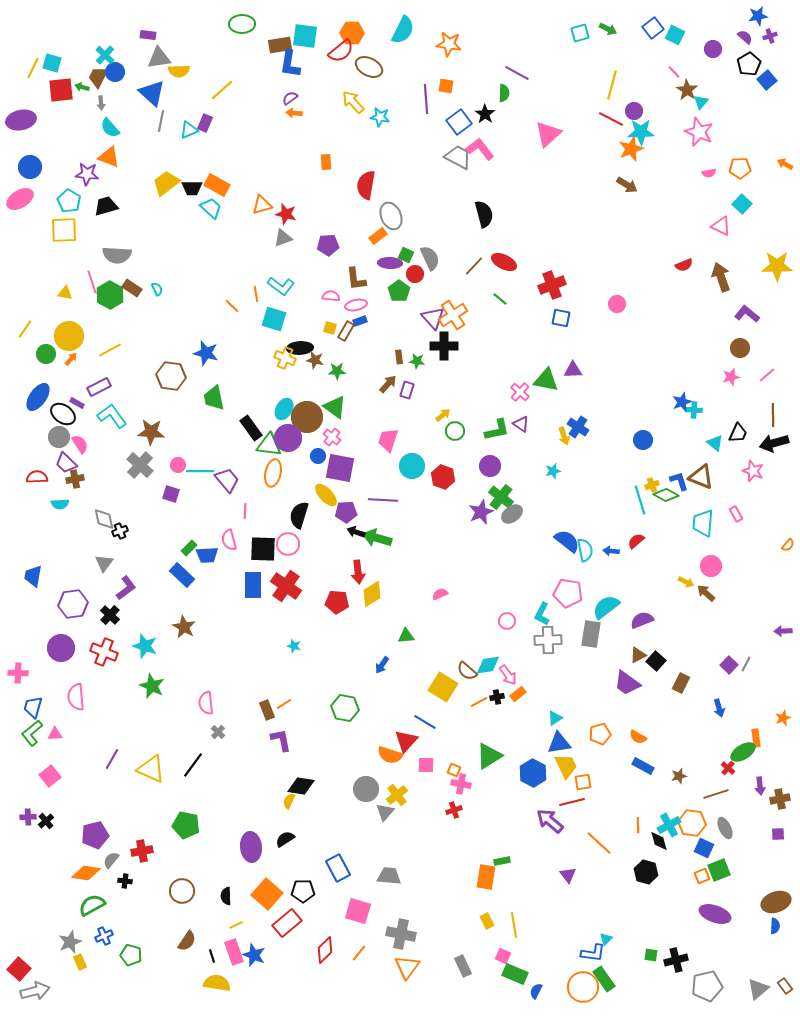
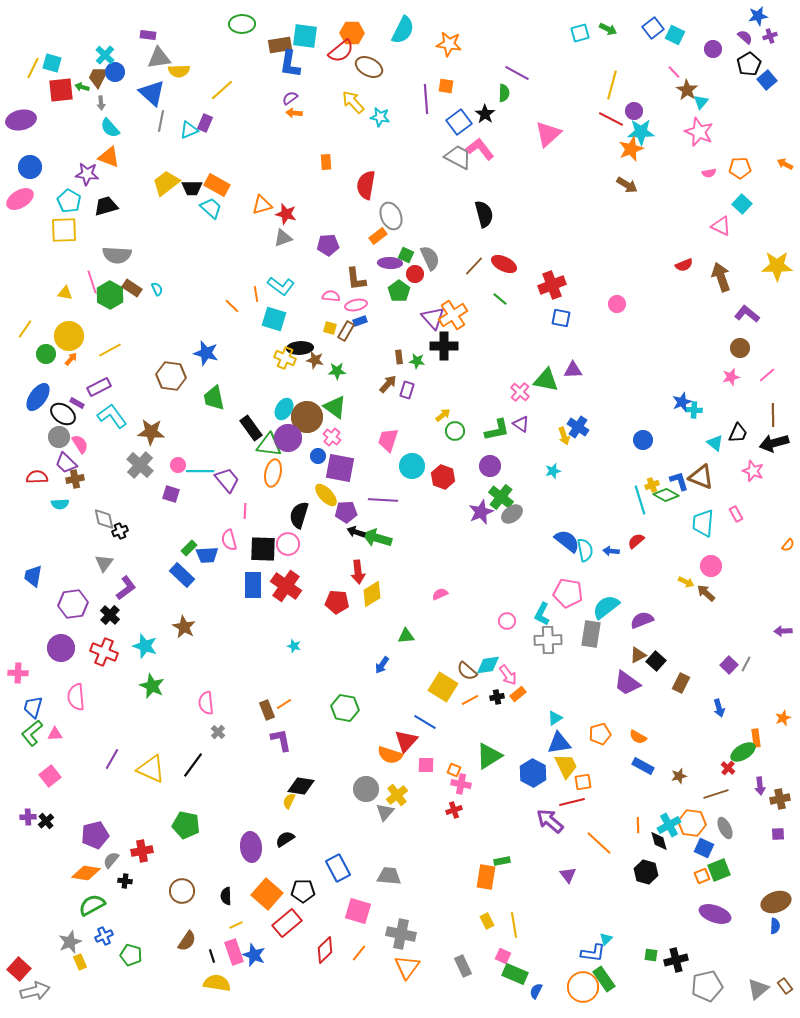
red ellipse at (504, 262): moved 2 px down
orange line at (479, 702): moved 9 px left, 2 px up
